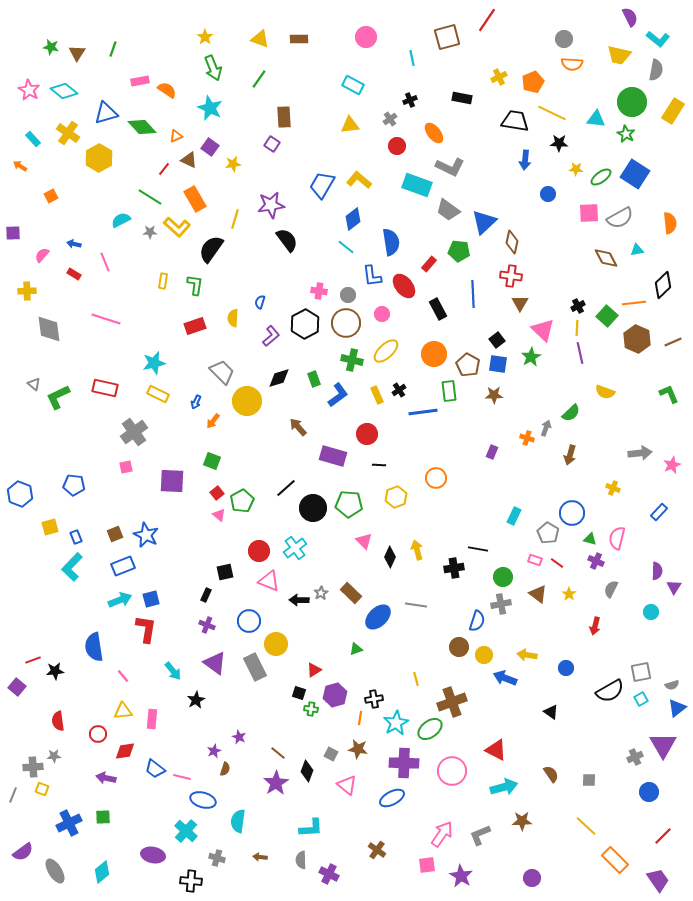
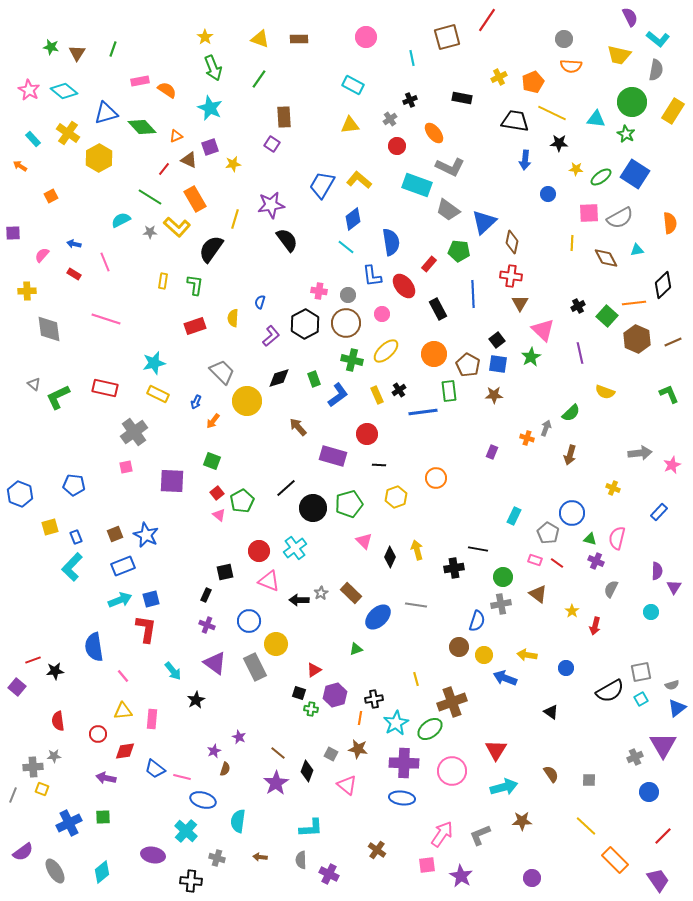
orange semicircle at (572, 64): moved 1 px left, 2 px down
purple square at (210, 147): rotated 36 degrees clockwise
yellow line at (577, 328): moved 5 px left, 85 px up
green pentagon at (349, 504): rotated 20 degrees counterclockwise
yellow star at (569, 594): moved 3 px right, 17 px down
red triangle at (496, 750): rotated 35 degrees clockwise
blue ellipse at (392, 798): moved 10 px right; rotated 35 degrees clockwise
